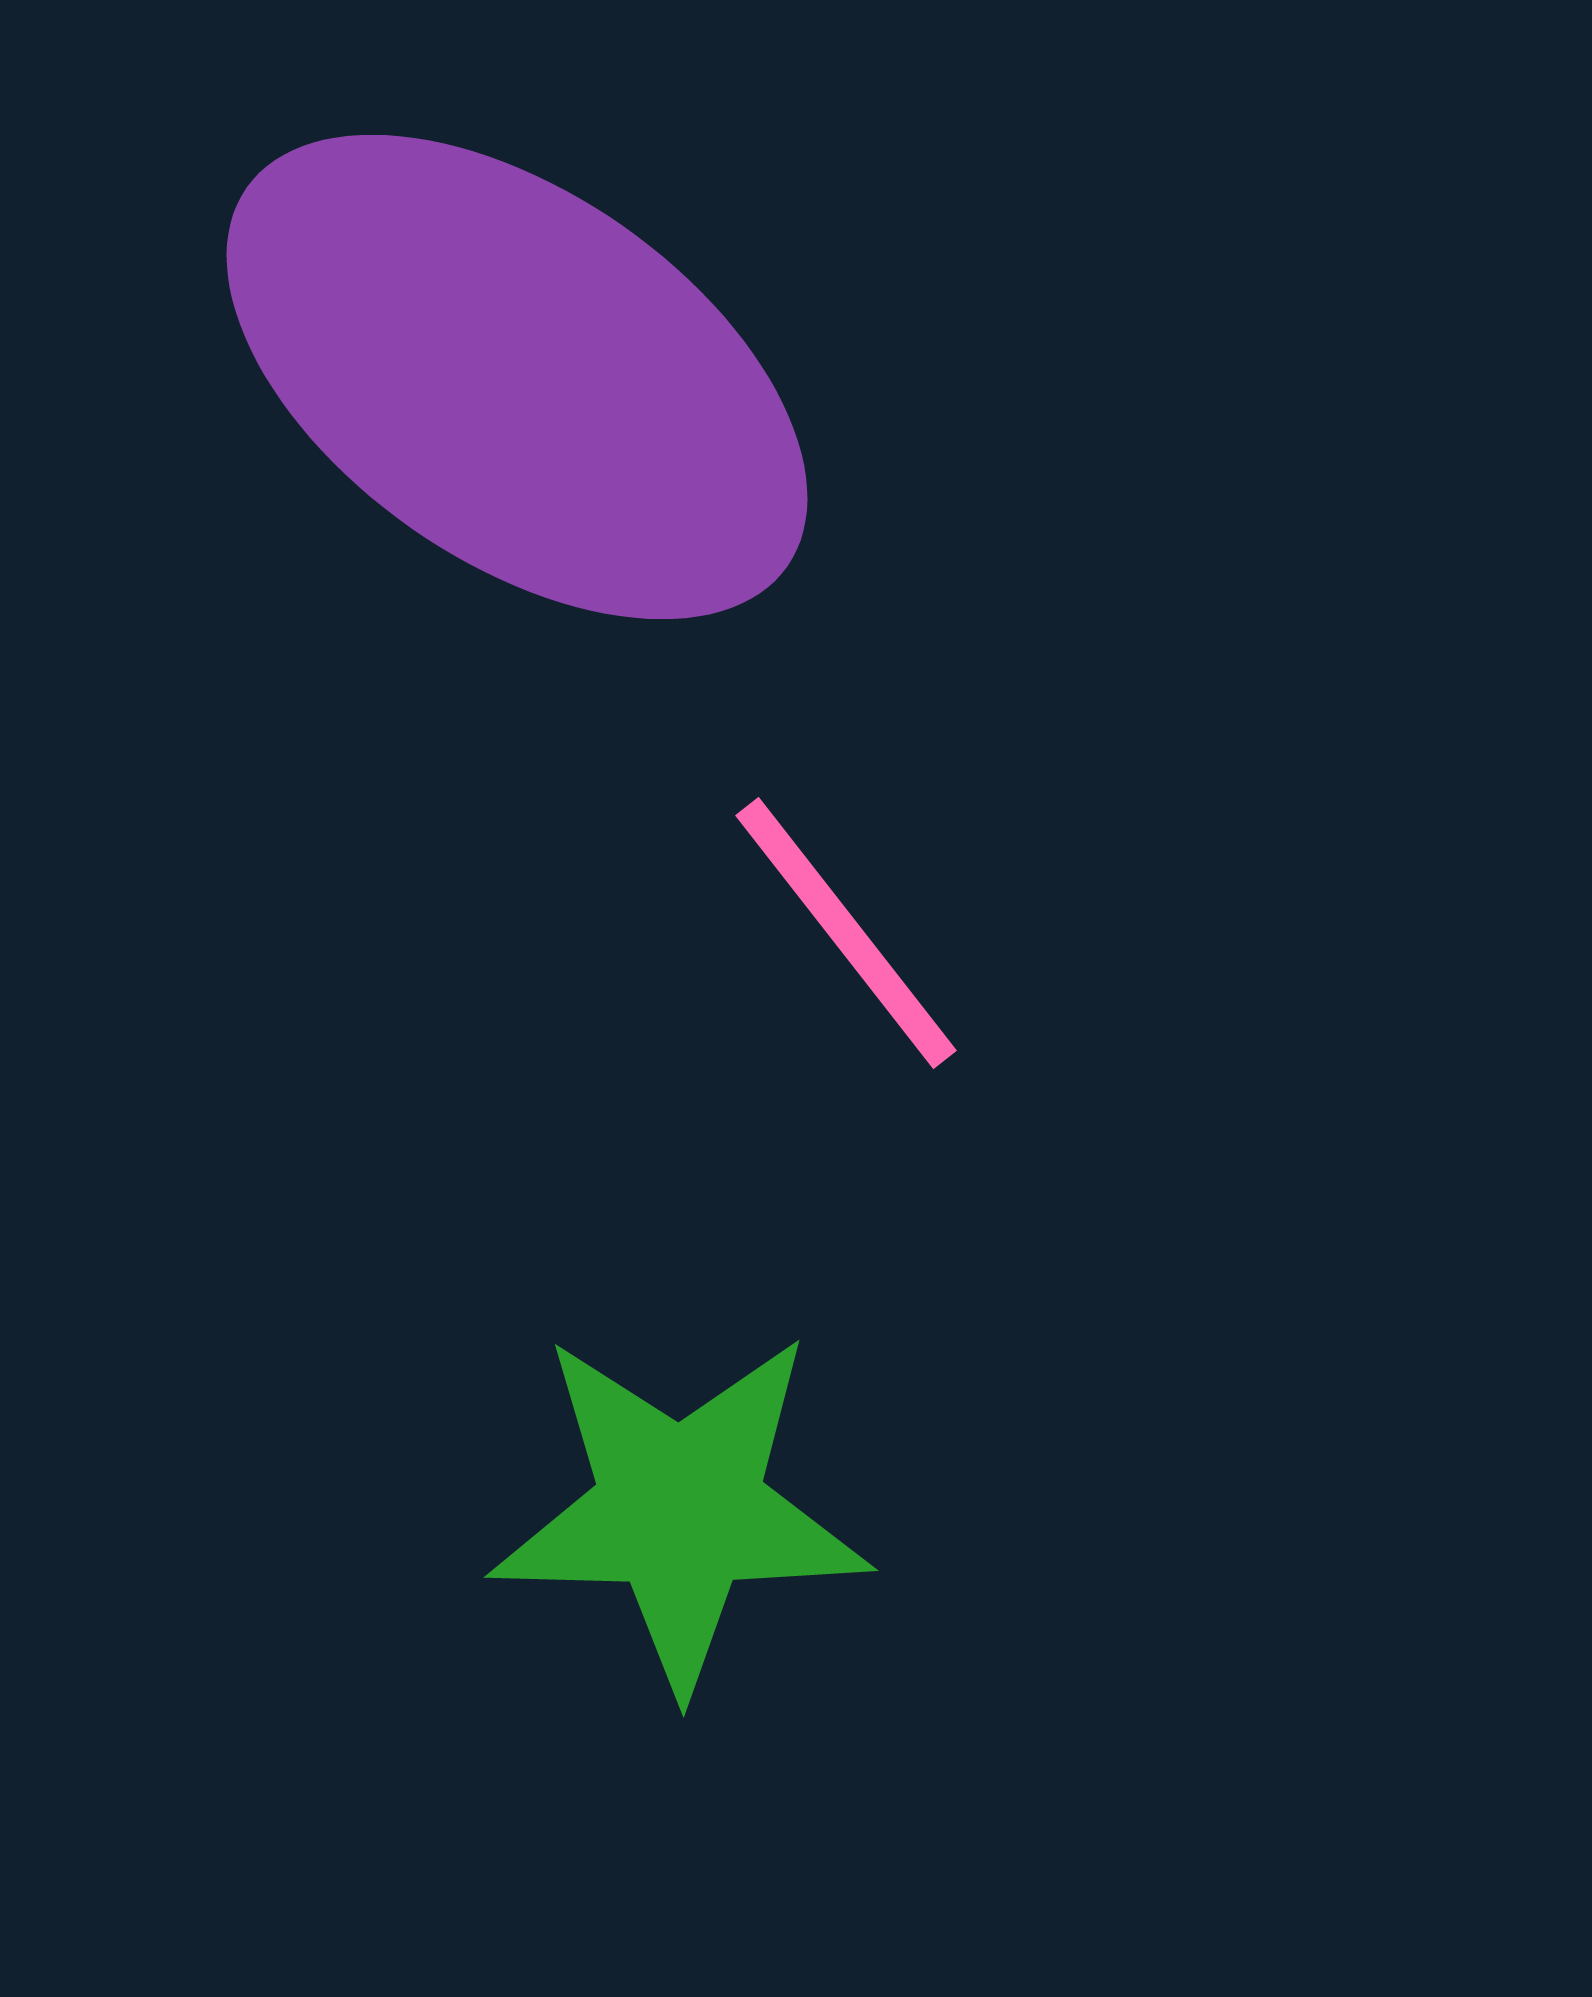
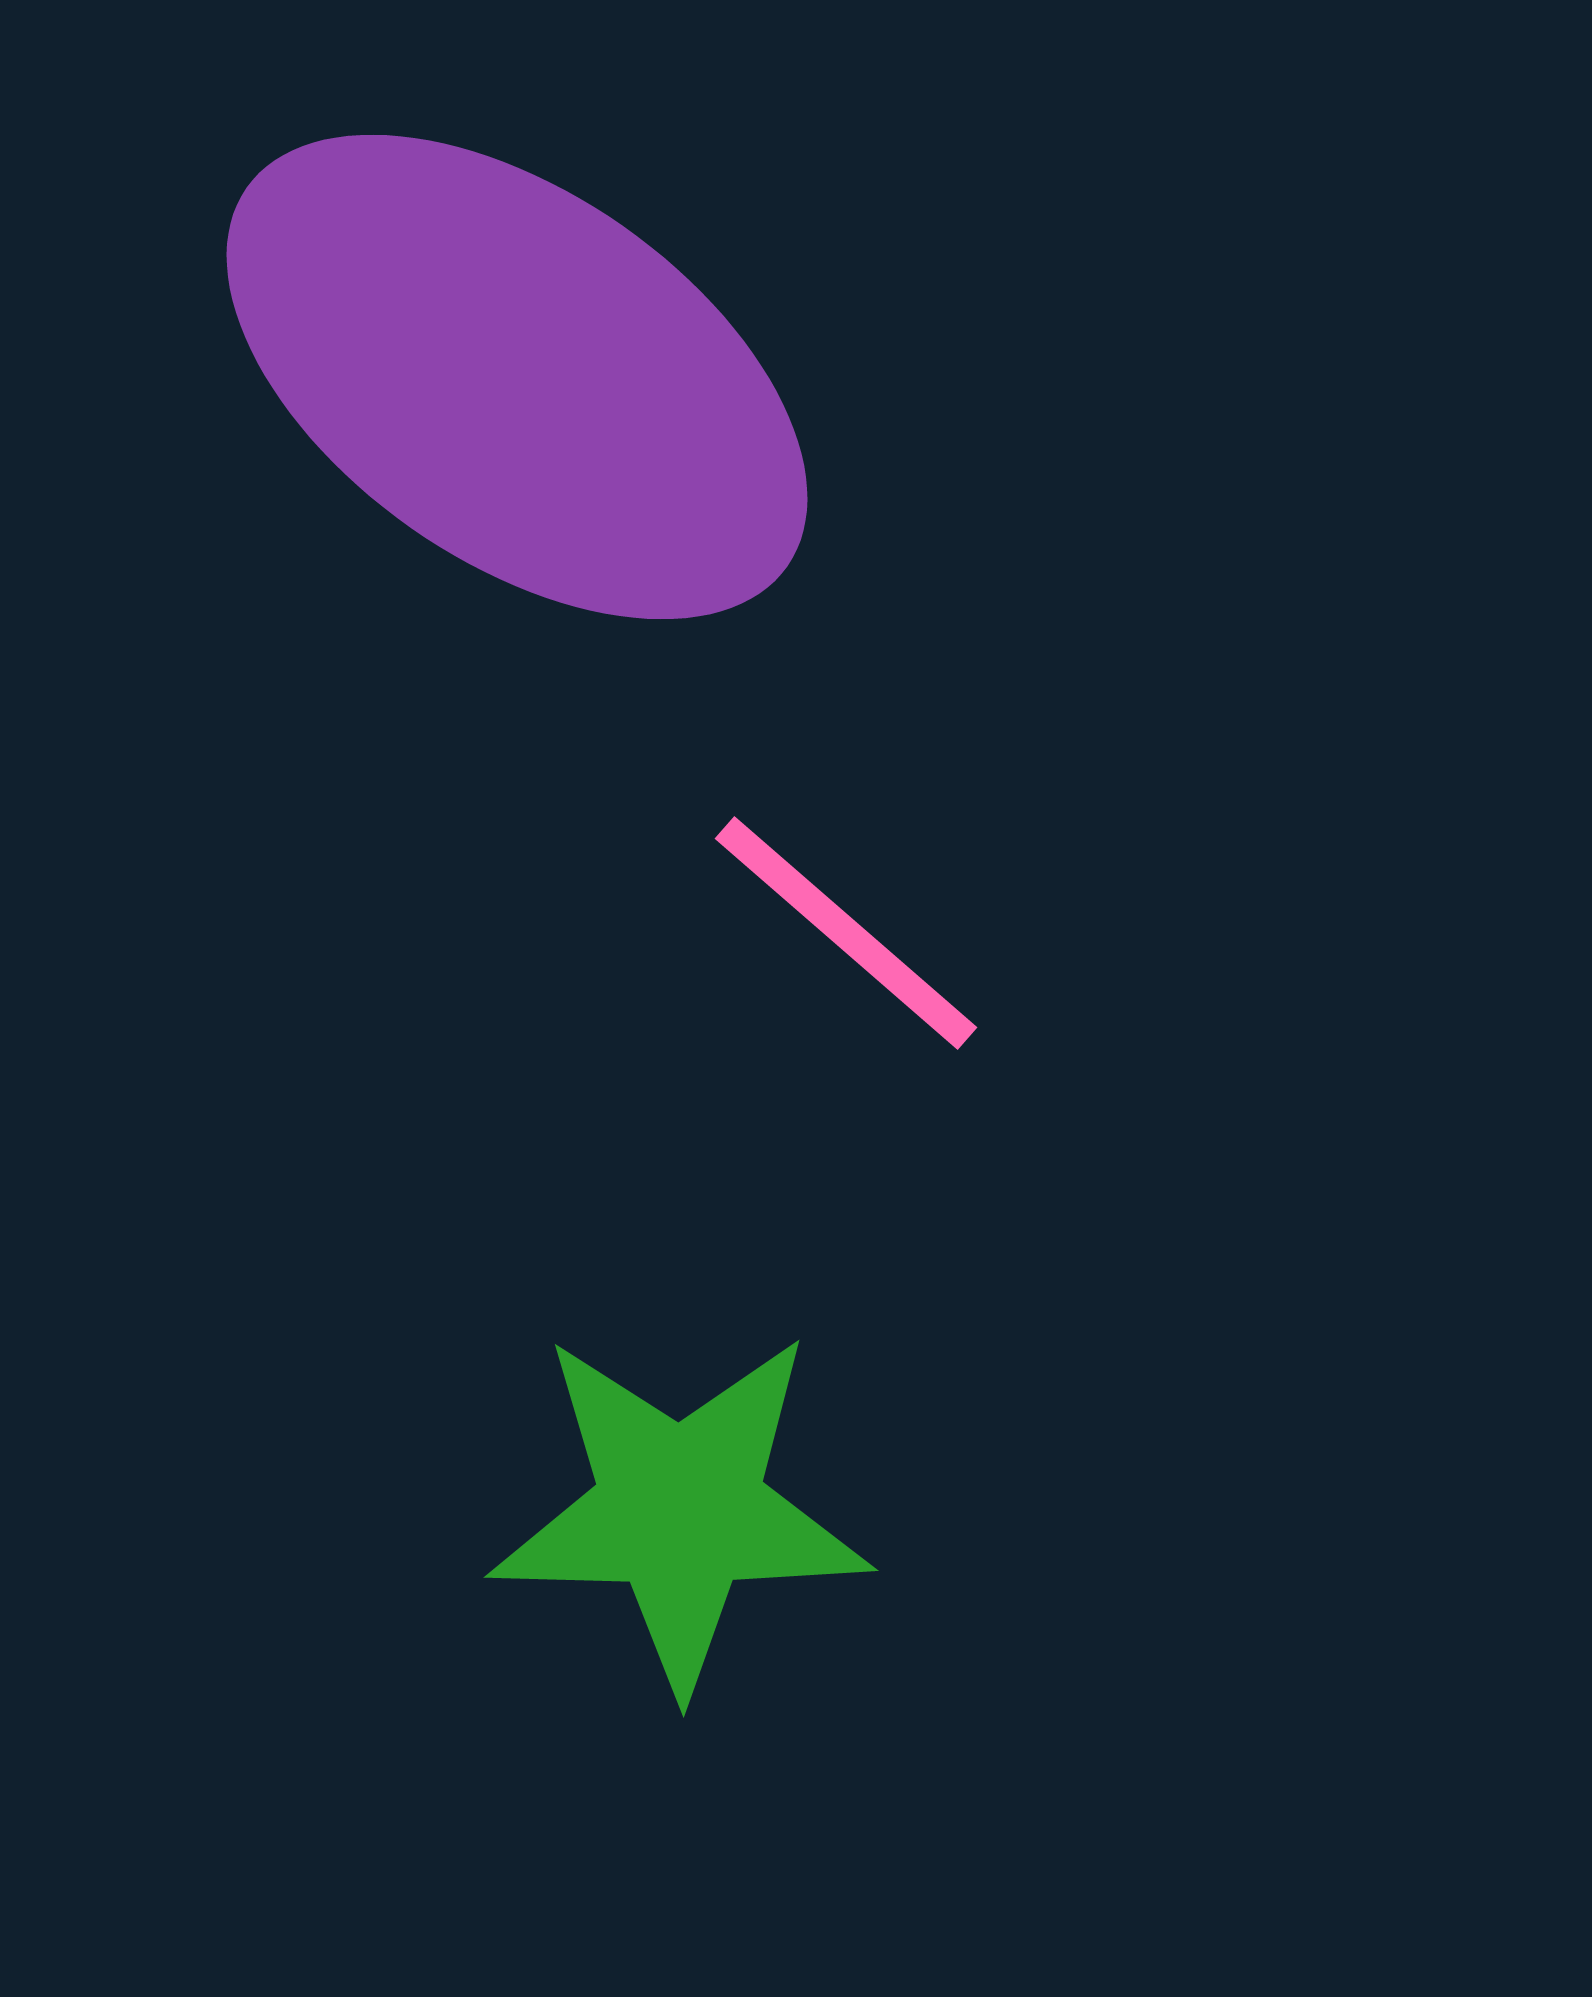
pink line: rotated 11 degrees counterclockwise
